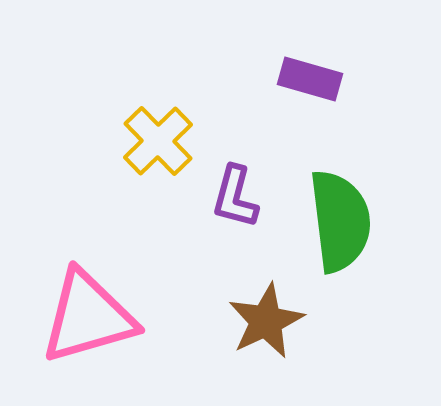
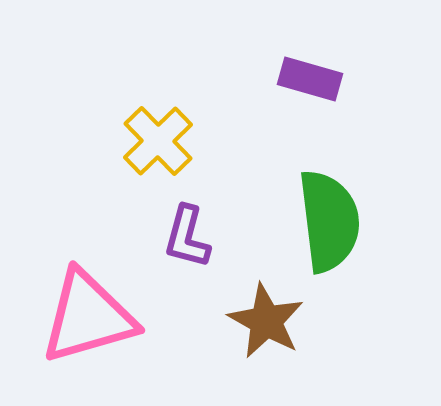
purple L-shape: moved 48 px left, 40 px down
green semicircle: moved 11 px left
brown star: rotated 18 degrees counterclockwise
